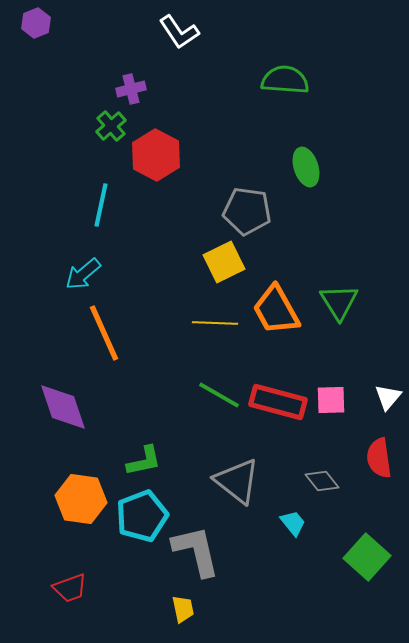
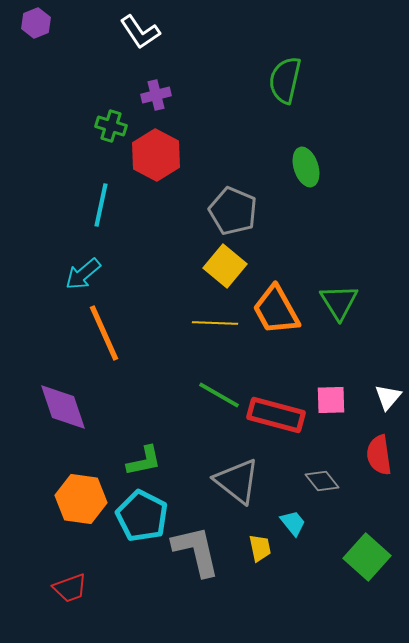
white L-shape: moved 39 px left
green semicircle: rotated 81 degrees counterclockwise
purple cross: moved 25 px right, 6 px down
green cross: rotated 32 degrees counterclockwise
gray pentagon: moved 14 px left; rotated 15 degrees clockwise
yellow square: moved 1 px right, 4 px down; rotated 24 degrees counterclockwise
red rectangle: moved 2 px left, 13 px down
red semicircle: moved 3 px up
cyan pentagon: rotated 24 degrees counterclockwise
yellow trapezoid: moved 77 px right, 61 px up
